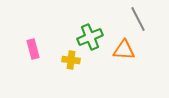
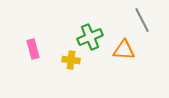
gray line: moved 4 px right, 1 px down
